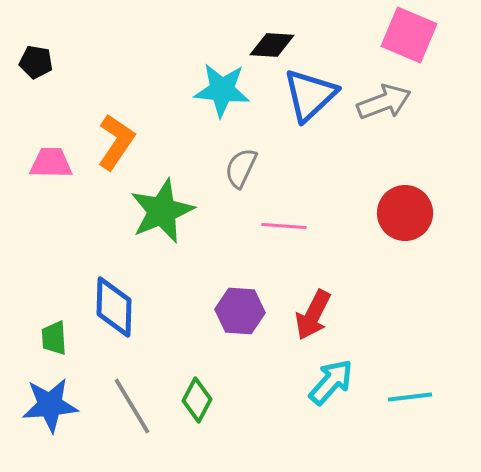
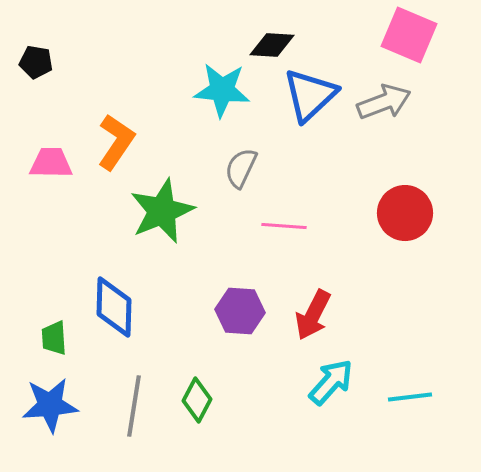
gray line: moved 2 px right; rotated 40 degrees clockwise
